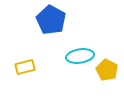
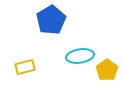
blue pentagon: rotated 12 degrees clockwise
yellow pentagon: rotated 10 degrees clockwise
